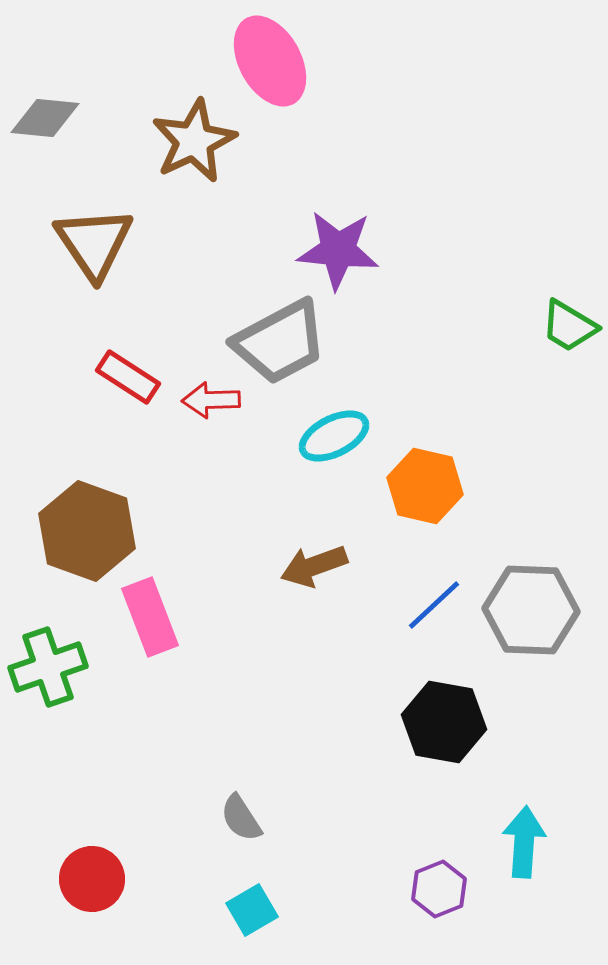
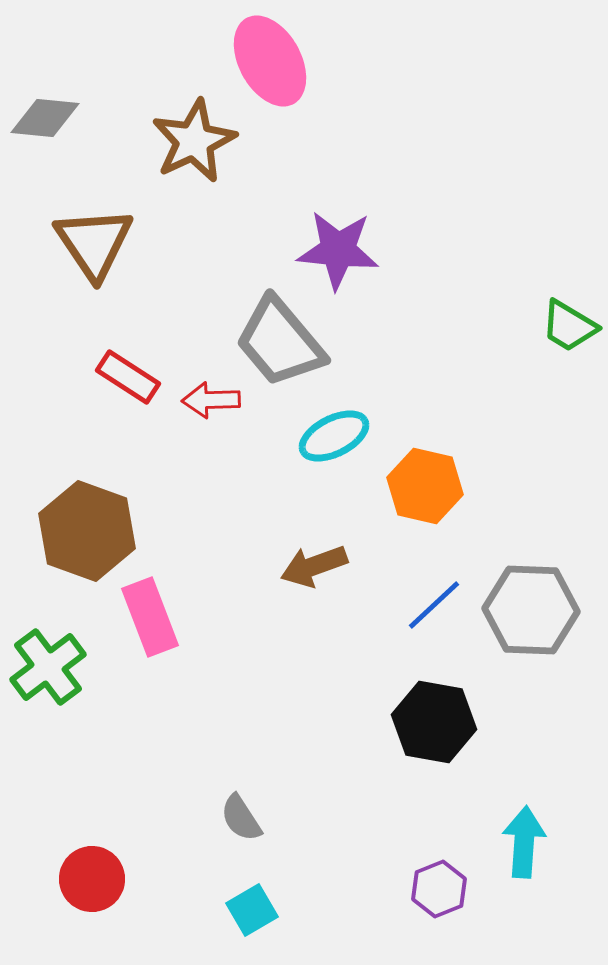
gray trapezoid: rotated 78 degrees clockwise
green cross: rotated 18 degrees counterclockwise
black hexagon: moved 10 px left
